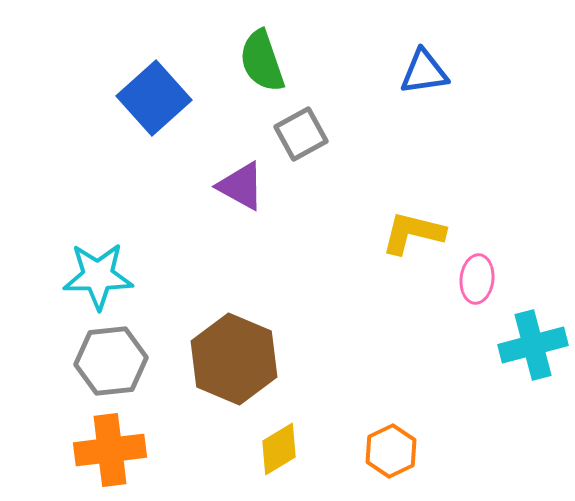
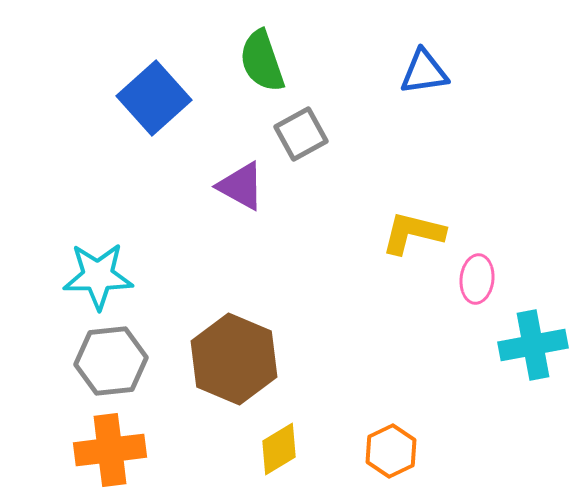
cyan cross: rotated 4 degrees clockwise
